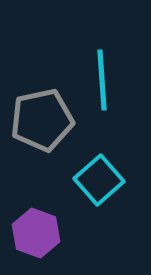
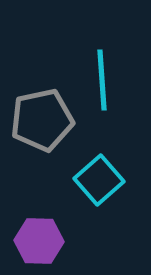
purple hexagon: moved 3 px right, 8 px down; rotated 18 degrees counterclockwise
